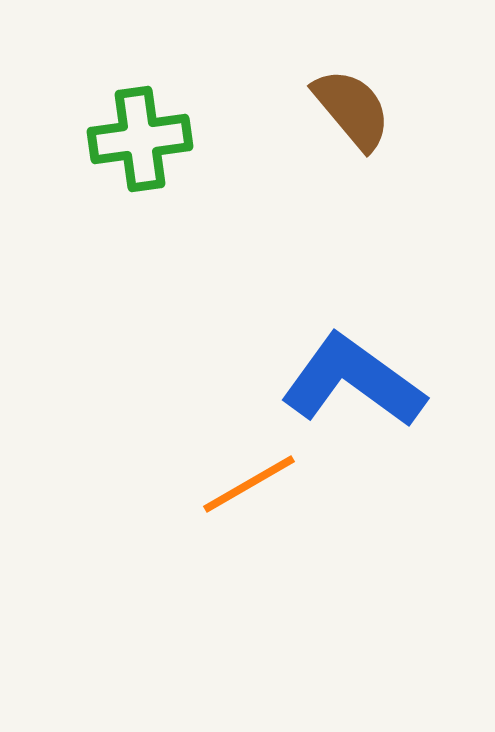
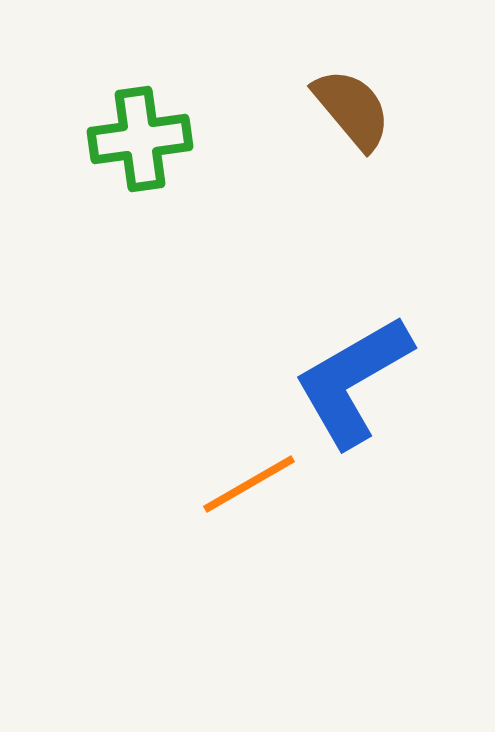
blue L-shape: rotated 66 degrees counterclockwise
